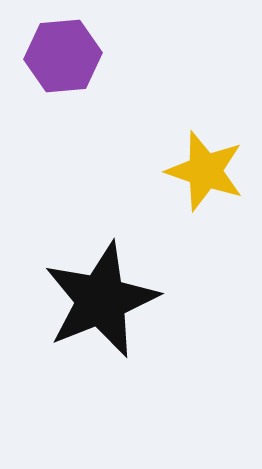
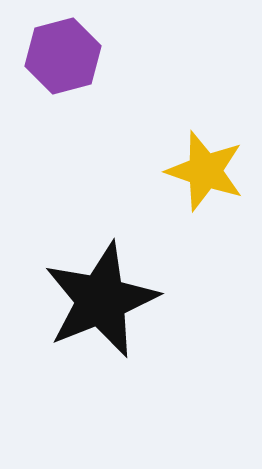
purple hexagon: rotated 10 degrees counterclockwise
